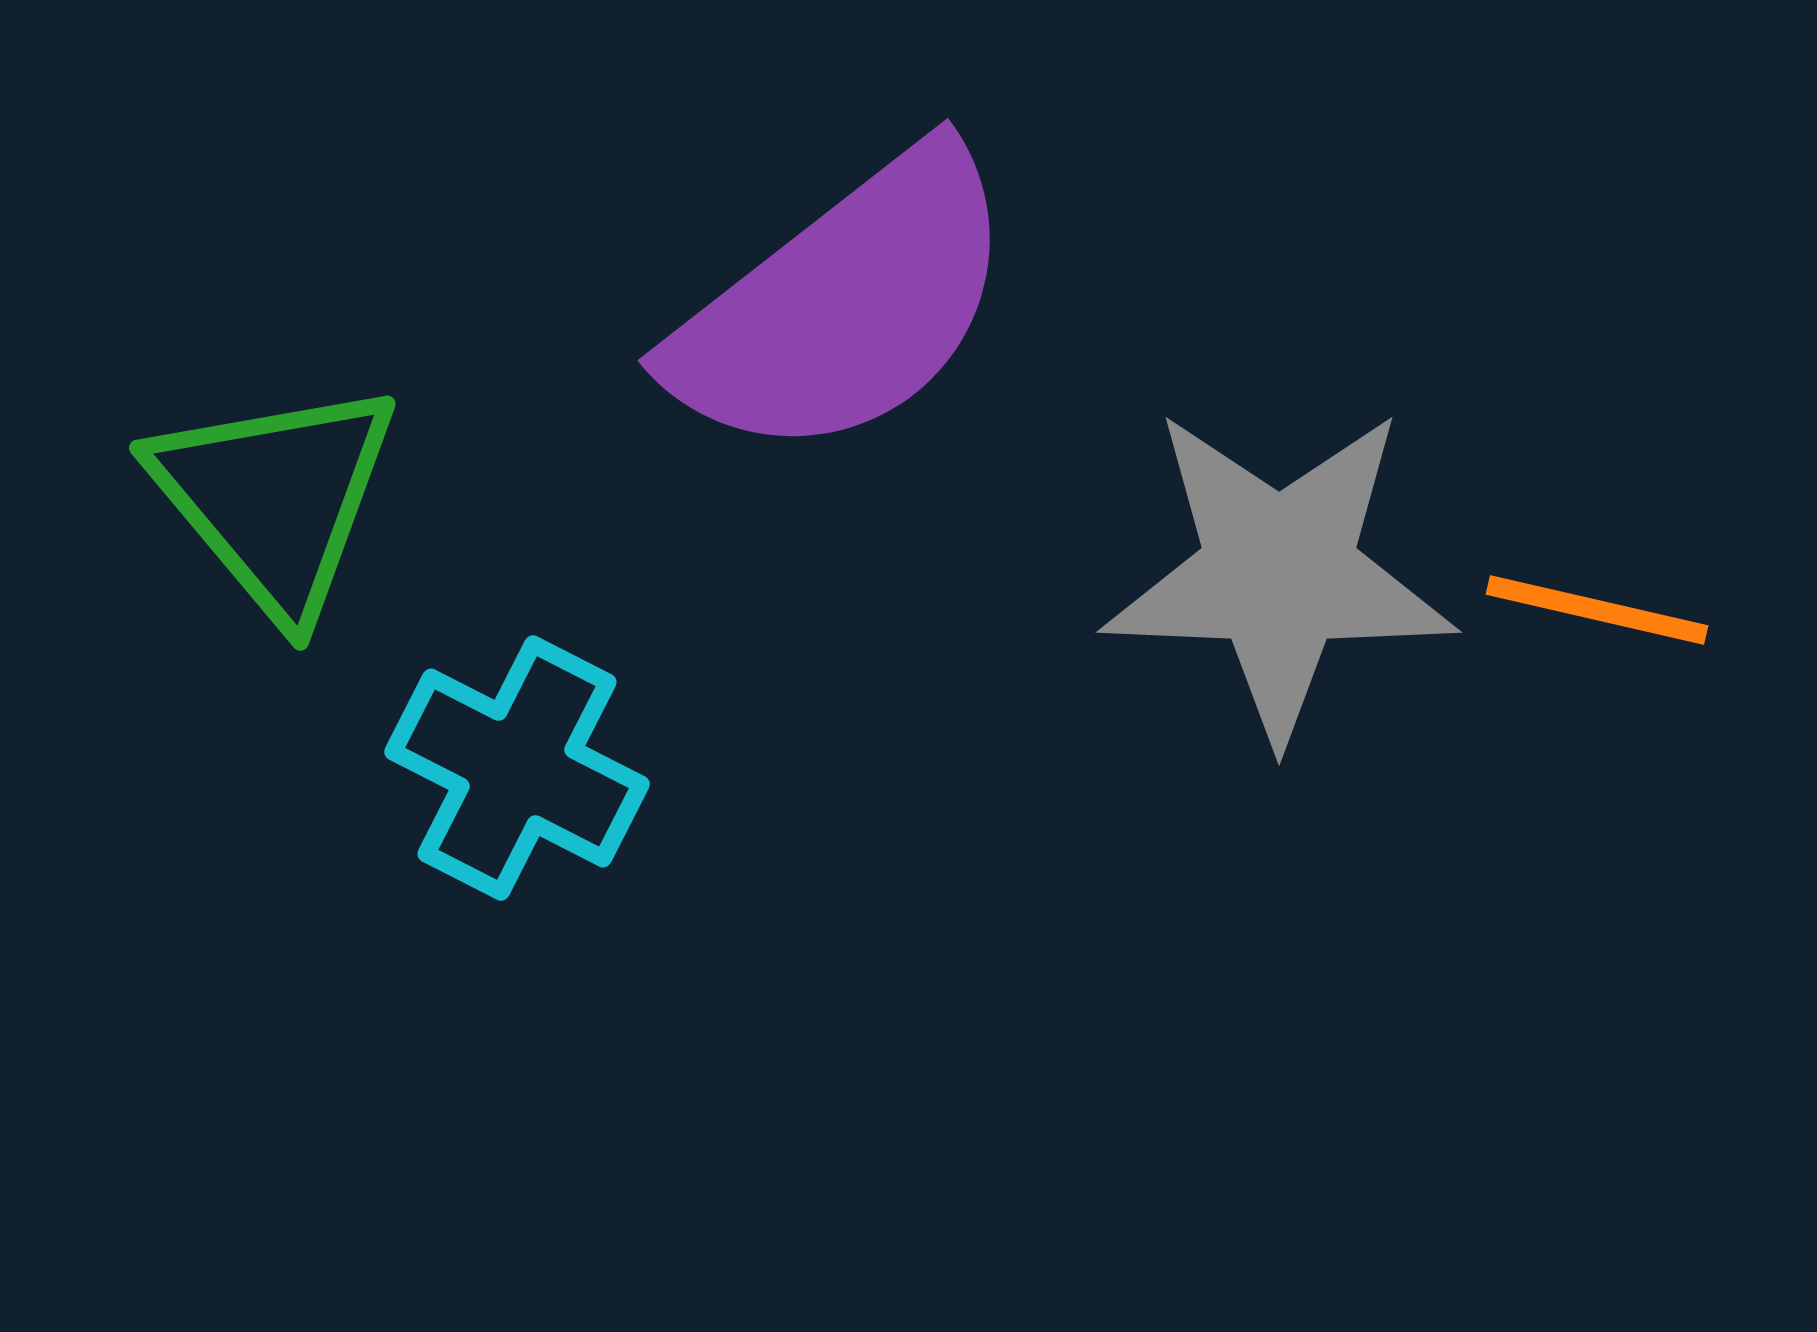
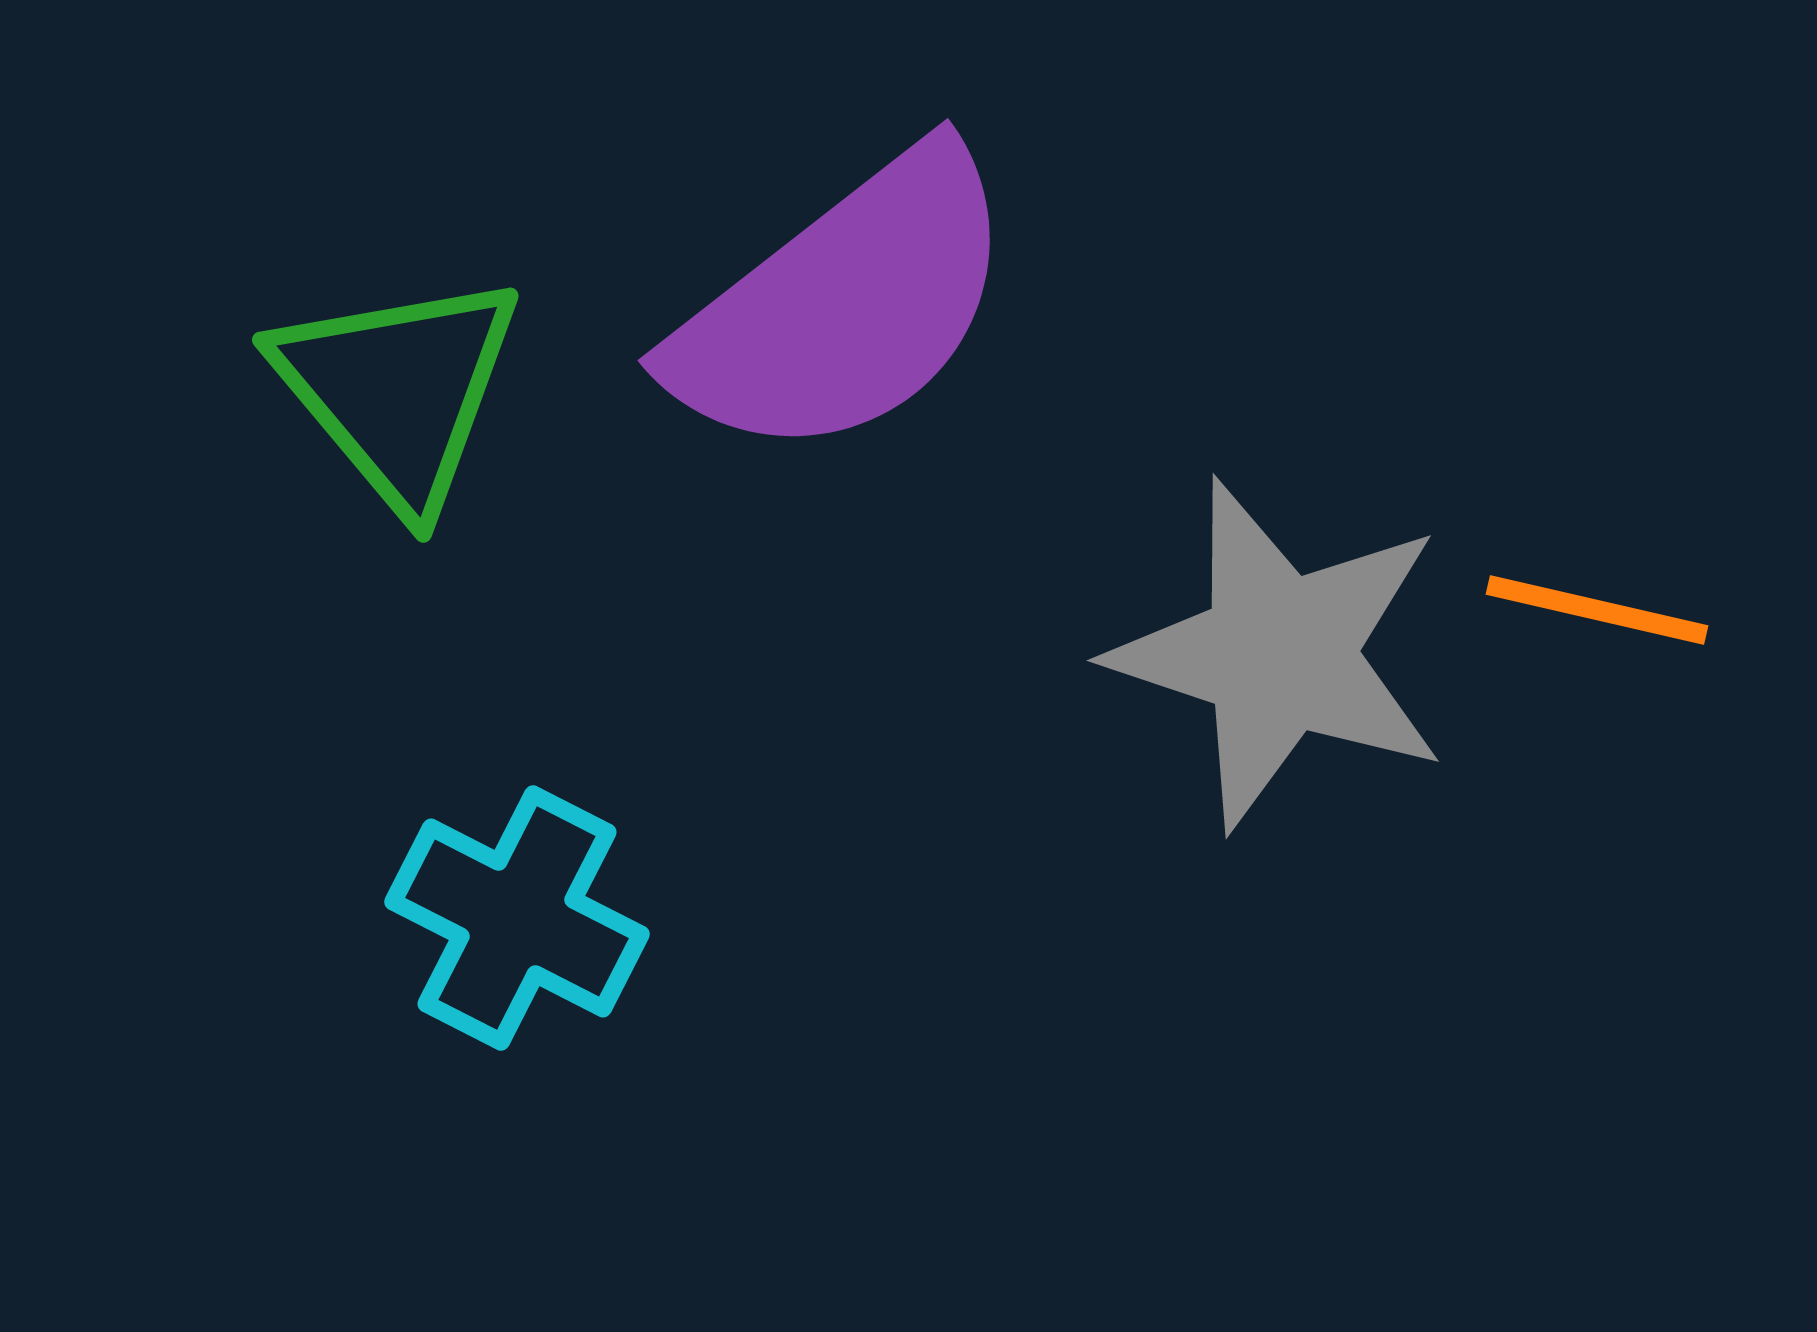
green triangle: moved 123 px right, 108 px up
gray star: moved 81 px down; rotated 16 degrees clockwise
cyan cross: moved 150 px down
